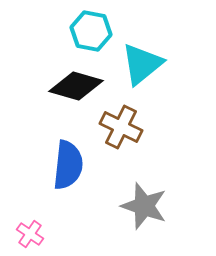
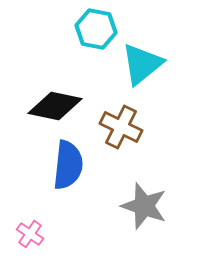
cyan hexagon: moved 5 px right, 2 px up
black diamond: moved 21 px left, 20 px down; rotated 4 degrees counterclockwise
